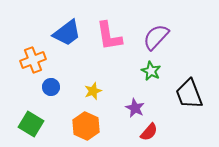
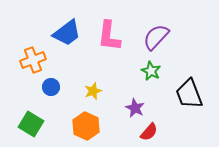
pink L-shape: rotated 16 degrees clockwise
